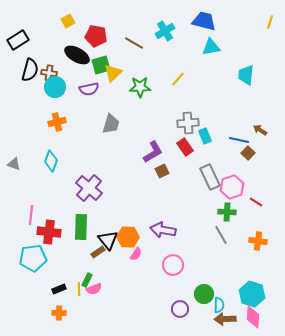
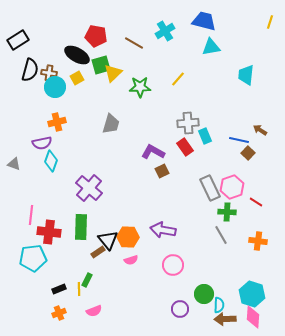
yellow square at (68, 21): moved 9 px right, 57 px down
purple semicircle at (89, 89): moved 47 px left, 54 px down
purple L-shape at (153, 152): rotated 120 degrees counterclockwise
gray rectangle at (210, 177): moved 11 px down
pink semicircle at (136, 254): moved 5 px left, 6 px down; rotated 40 degrees clockwise
pink semicircle at (94, 289): moved 22 px down
orange cross at (59, 313): rotated 24 degrees counterclockwise
